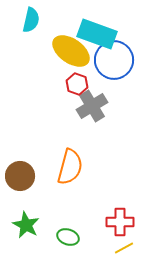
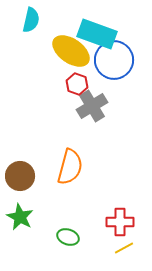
green star: moved 6 px left, 8 px up
